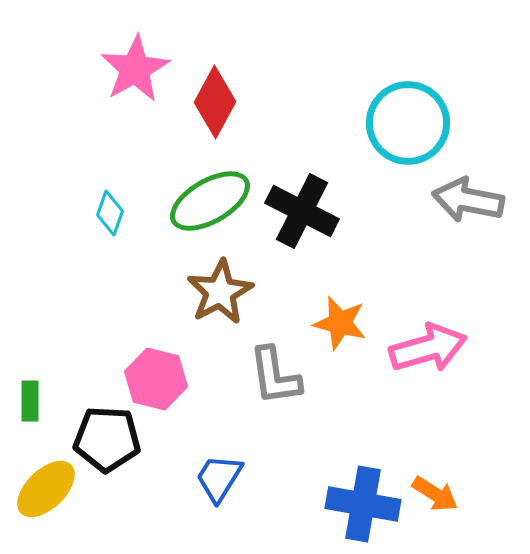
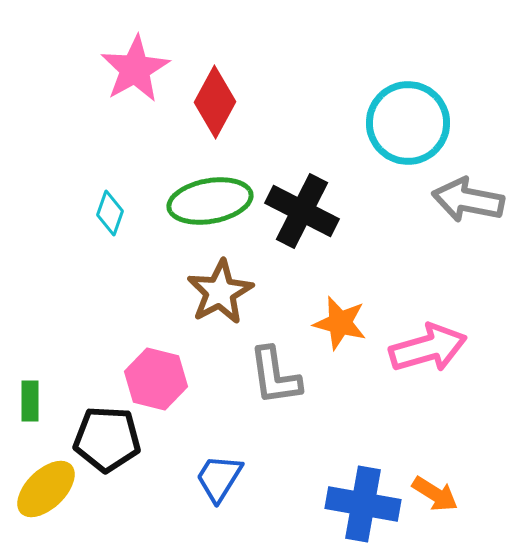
green ellipse: rotated 20 degrees clockwise
